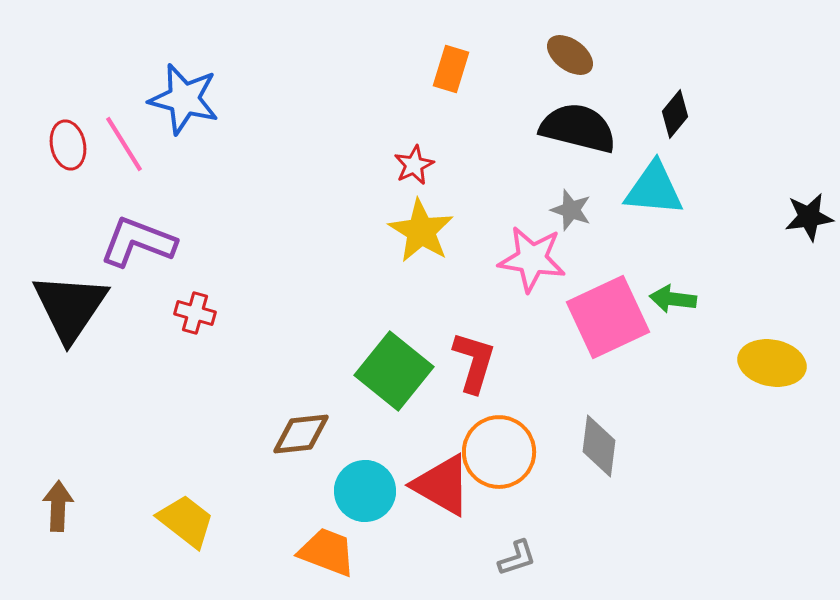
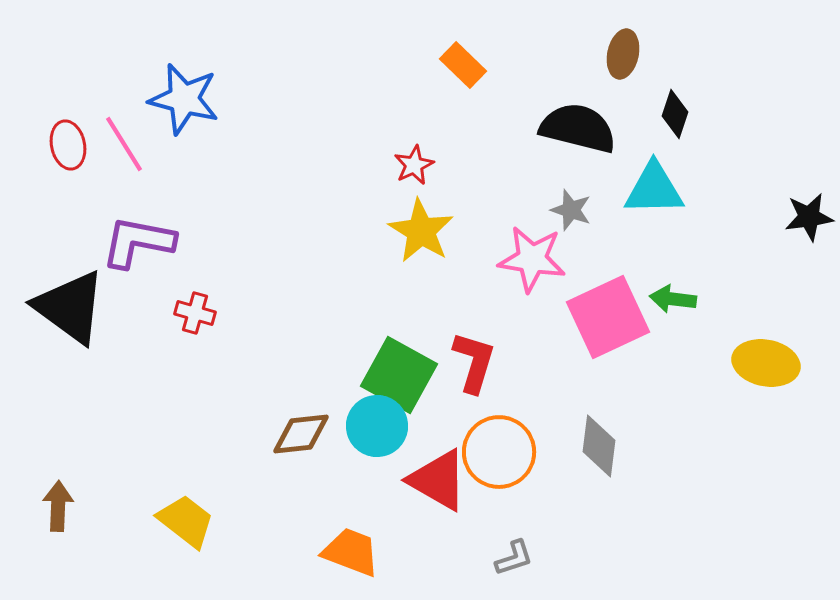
brown ellipse: moved 53 px right, 1 px up; rotated 66 degrees clockwise
orange rectangle: moved 12 px right, 4 px up; rotated 63 degrees counterclockwise
black diamond: rotated 21 degrees counterclockwise
cyan triangle: rotated 6 degrees counterclockwise
purple L-shape: rotated 10 degrees counterclockwise
black triangle: rotated 28 degrees counterclockwise
yellow ellipse: moved 6 px left
green square: moved 5 px right, 4 px down; rotated 10 degrees counterclockwise
red triangle: moved 4 px left, 5 px up
cyan circle: moved 12 px right, 65 px up
orange trapezoid: moved 24 px right
gray L-shape: moved 3 px left
